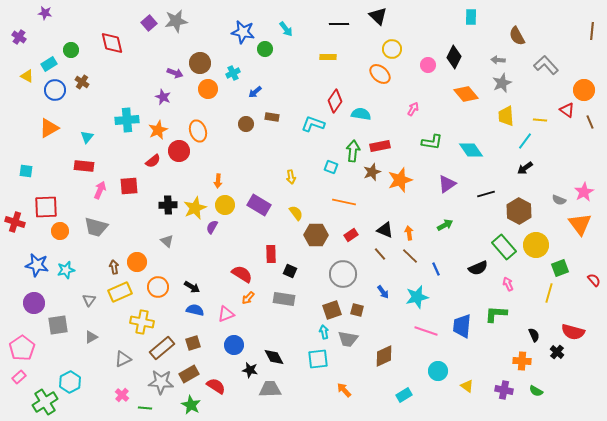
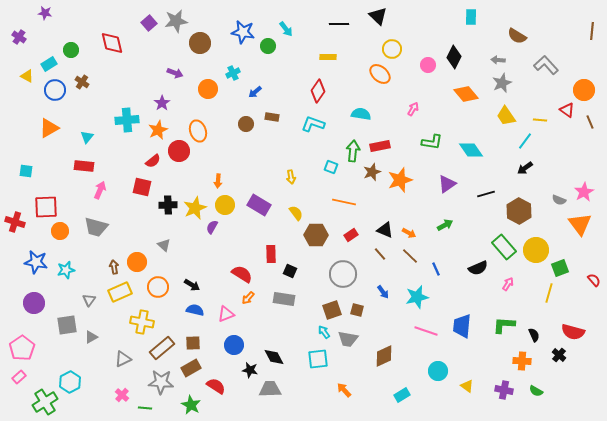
brown semicircle at (517, 36): rotated 30 degrees counterclockwise
green circle at (265, 49): moved 3 px right, 3 px up
brown circle at (200, 63): moved 20 px up
purple star at (163, 97): moved 1 px left, 6 px down; rotated 14 degrees clockwise
red diamond at (335, 101): moved 17 px left, 10 px up
yellow trapezoid at (506, 116): rotated 30 degrees counterclockwise
red square at (129, 186): moved 13 px right, 1 px down; rotated 18 degrees clockwise
orange arrow at (409, 233): rotated 128 degrees clockwise
gray triangle at (167, 241): moved 3 px left, 4 px down
yellow circle at (536, 245): moved 5 px down
blue star at (37, 265): moved 1 px left, 3 px up
pink arrow at (508, 284): rotated 56 degrees clockwise
black arrow at (192, 287): moved 2 px up
green L-shape at (496, 314): moved 8 px right, 11 px down
gray square at (58, 325): moved 9 px right
cyan arrow at (324, 332): rotated 24 degrees counterclockwise
brown square at (193, 343): rotated 14 degrees clockwise
black cross at (557, 352): moved 2 px right, 3 px down
brown rectangle at (189, 374): moved 2 px right, 6 px up
cyan rectangle at (404, 395): moved 2 px left
